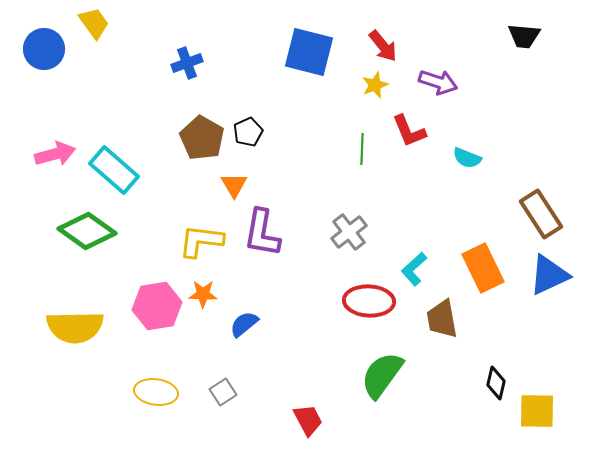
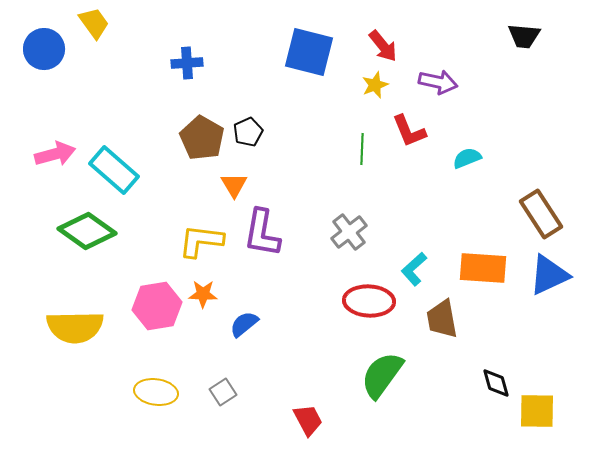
blue cross: rotated 16 degrees clockwise
purple arrow: rotated 6 degrees counterclockwise
cyan semicircle: rotated 136 degrees clockwise
orange rectangle: rotated 60 degrees counterclockwise
black diamond: rotated 28 degrees counterclockwise
